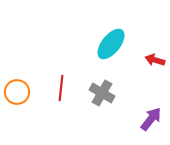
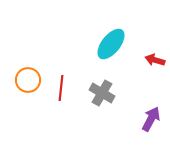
orange circle: moved 11 px right, 12 px up
purple arrow: rotated 10 degrees counterclockwise
